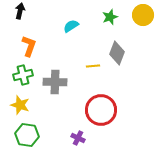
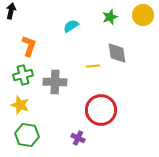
black arrow: moved 9 px left
gray diamond: rotated 30 degrees counterclockwise
